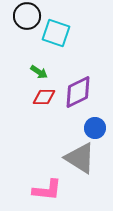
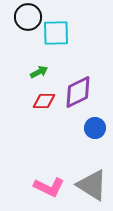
black circle: moved 1 px right, 1 px down
cyan square: rotated 20 degrees counterclockwise
green arrow: rotated 60 degrees counterclockwise
red diamond: moved 4 px down
gray triangle: moved 12 px right, 27 px down
pink L-shape: moved 2 px right, 3 px up; rotated 20 degrees clockwise
